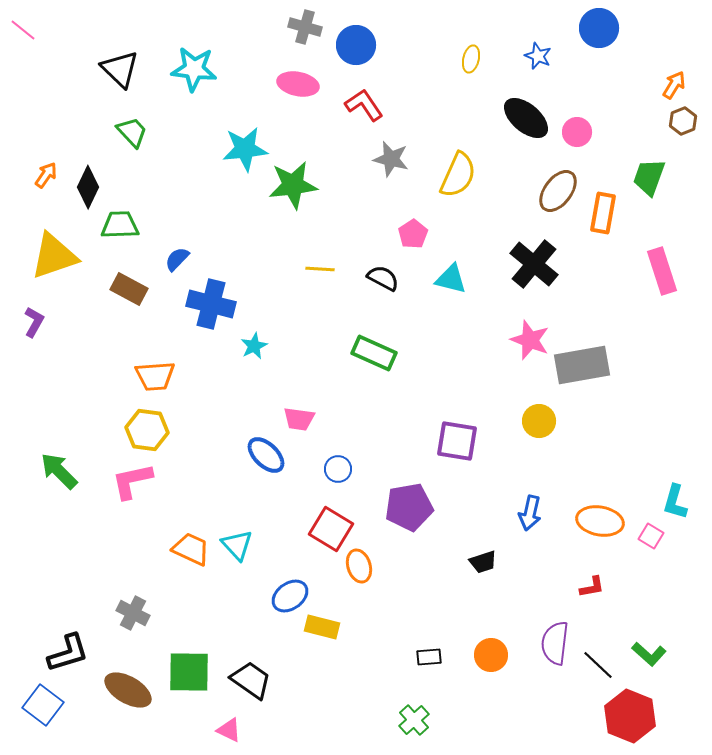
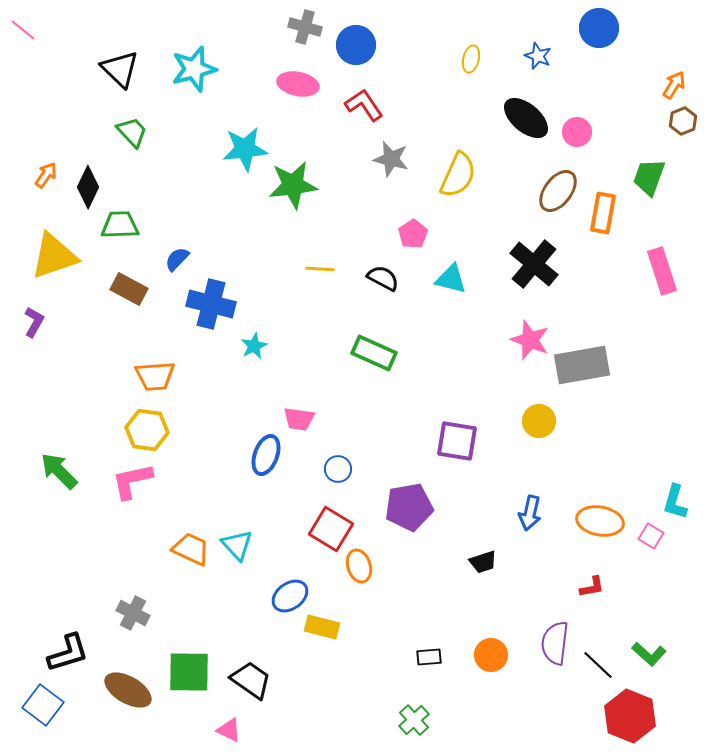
cyan star at (194, 69): rotated 21 degrees counterclockwise
blue ellipse at (266, 455): rotated 66 degrees clockwise
